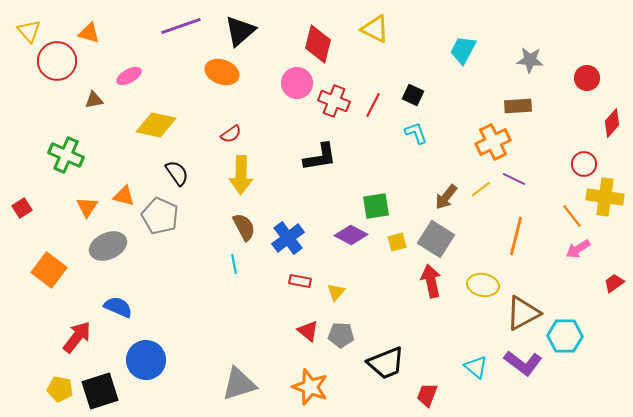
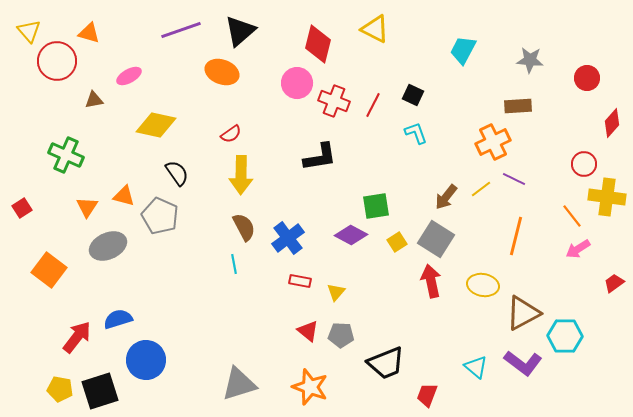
purple line at (181, 26): moved 4 px down
yellow cross at (605, 197): moved 2 px right
yellow square at (397, 242): rotated 18 degrees counterclockwise
blue semicircle at (118, 307): moved 12 px down; rotated 40 degrees counterclockwise
